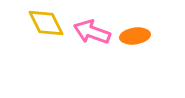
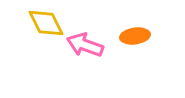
pink arrow: moved 7 px left, 13 px down
